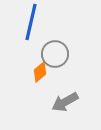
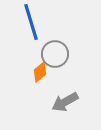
blue line: rotated 30 degrees counterclockwise
